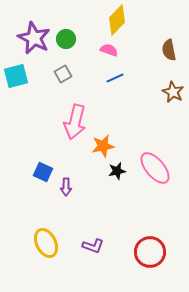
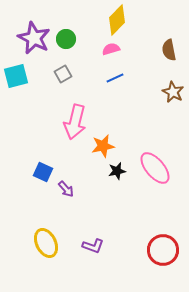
pink semicircle: moved 2 px right, 1 px up; rotated 36 degrees counterclockwise
purple arrow: moved 2 px down; rotated 42 degrees counterclockwise
red circle: moved 13 px right, 2 px up
